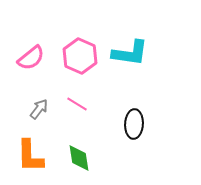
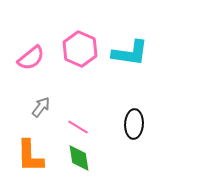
pink hexagon: moved 7 px up
pink line: moved 1 px right, 23 px down
gray arrow: moved 2 px right, 2 px up
